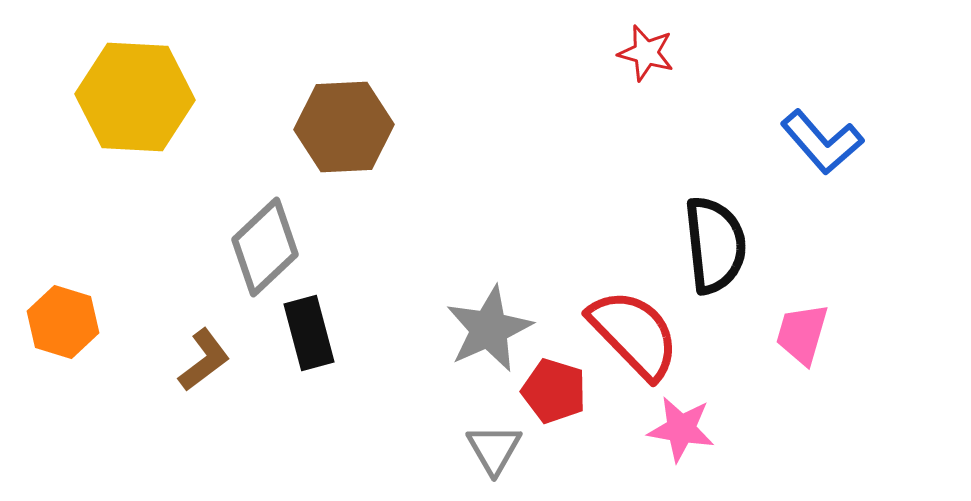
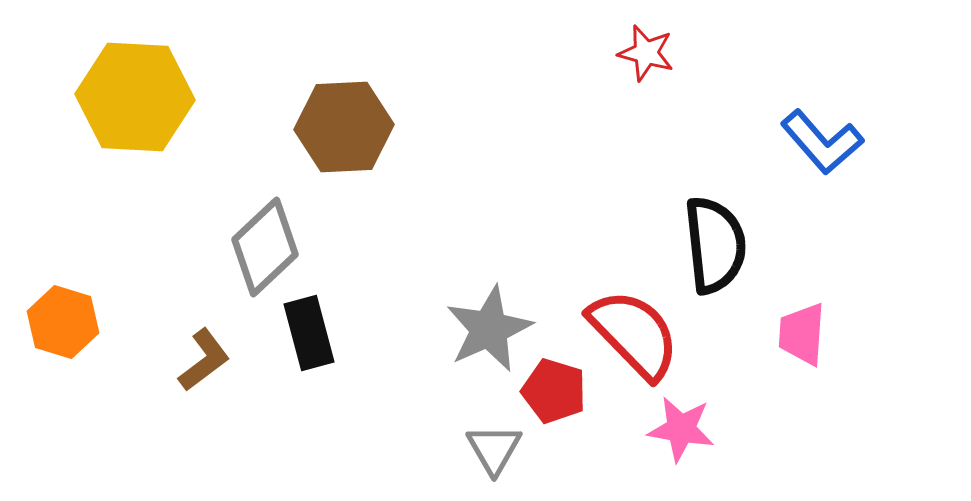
pink trapezoid: rotated 12 degrees counterclockwise
